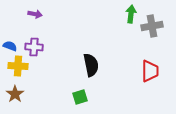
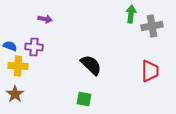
purple arrow: moved 10 px right, 5 px down
black semicircle: rotated 35 degrees counterclockwise
green square: moved 4 px right, 2 px down; rotated 28 degrees clockwise
